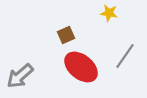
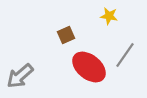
yellow star: moved 3 px down
gray line: moved 1 px up
red ellipse: moved 8 px right
